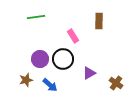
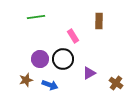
blue arrow: rotated 21 degrees counterclockwise
